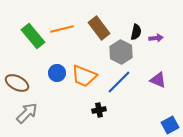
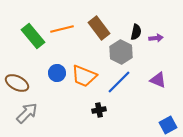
blue square: moved 2 px left
